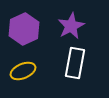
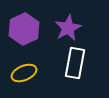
purple star: moved 3 px left, 2 px down
yellow ellipse: moved 1 px right, 2 px down
